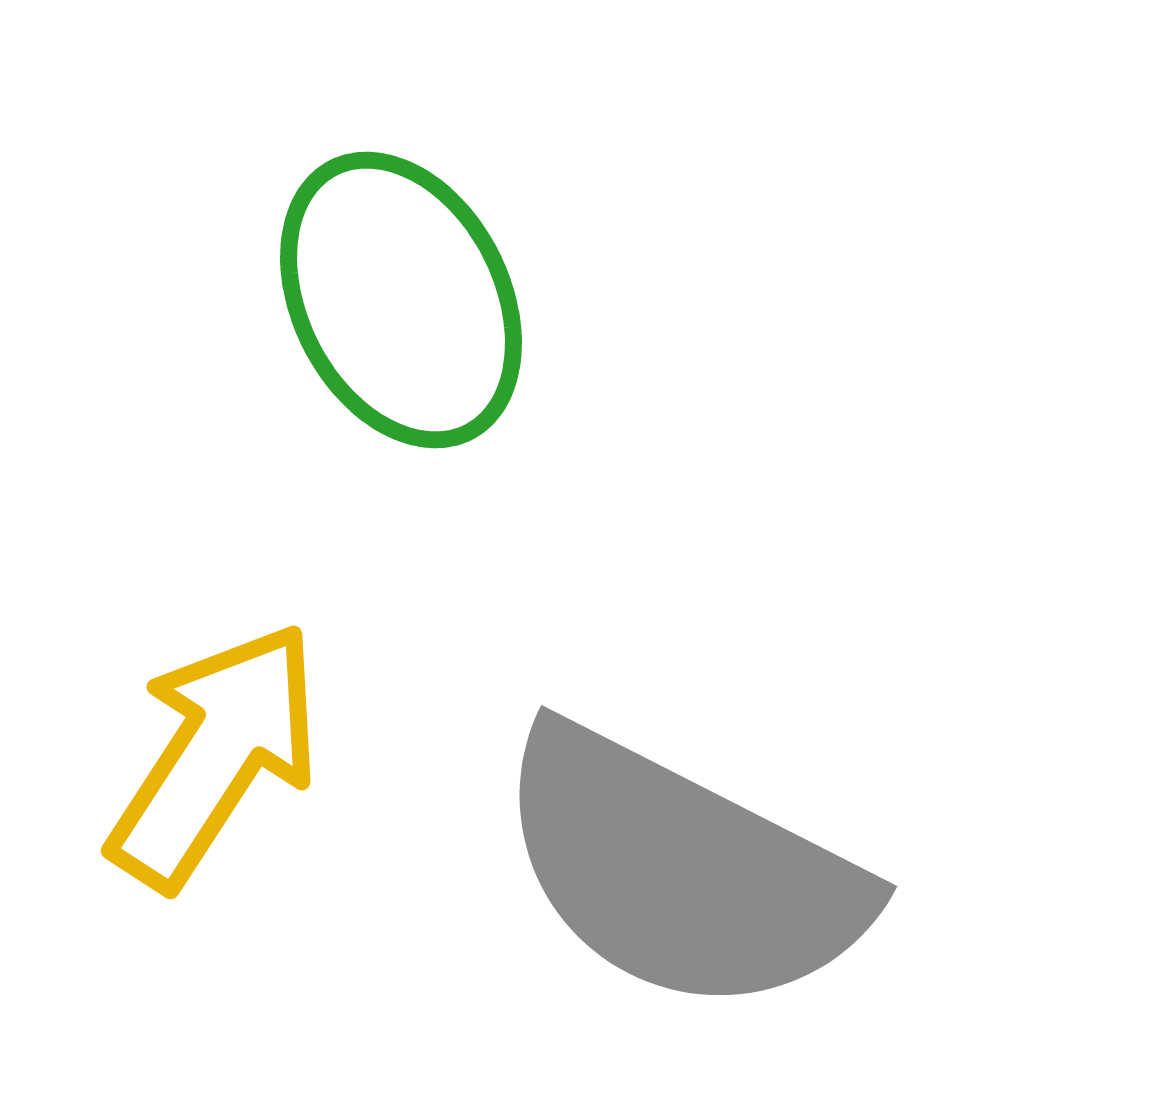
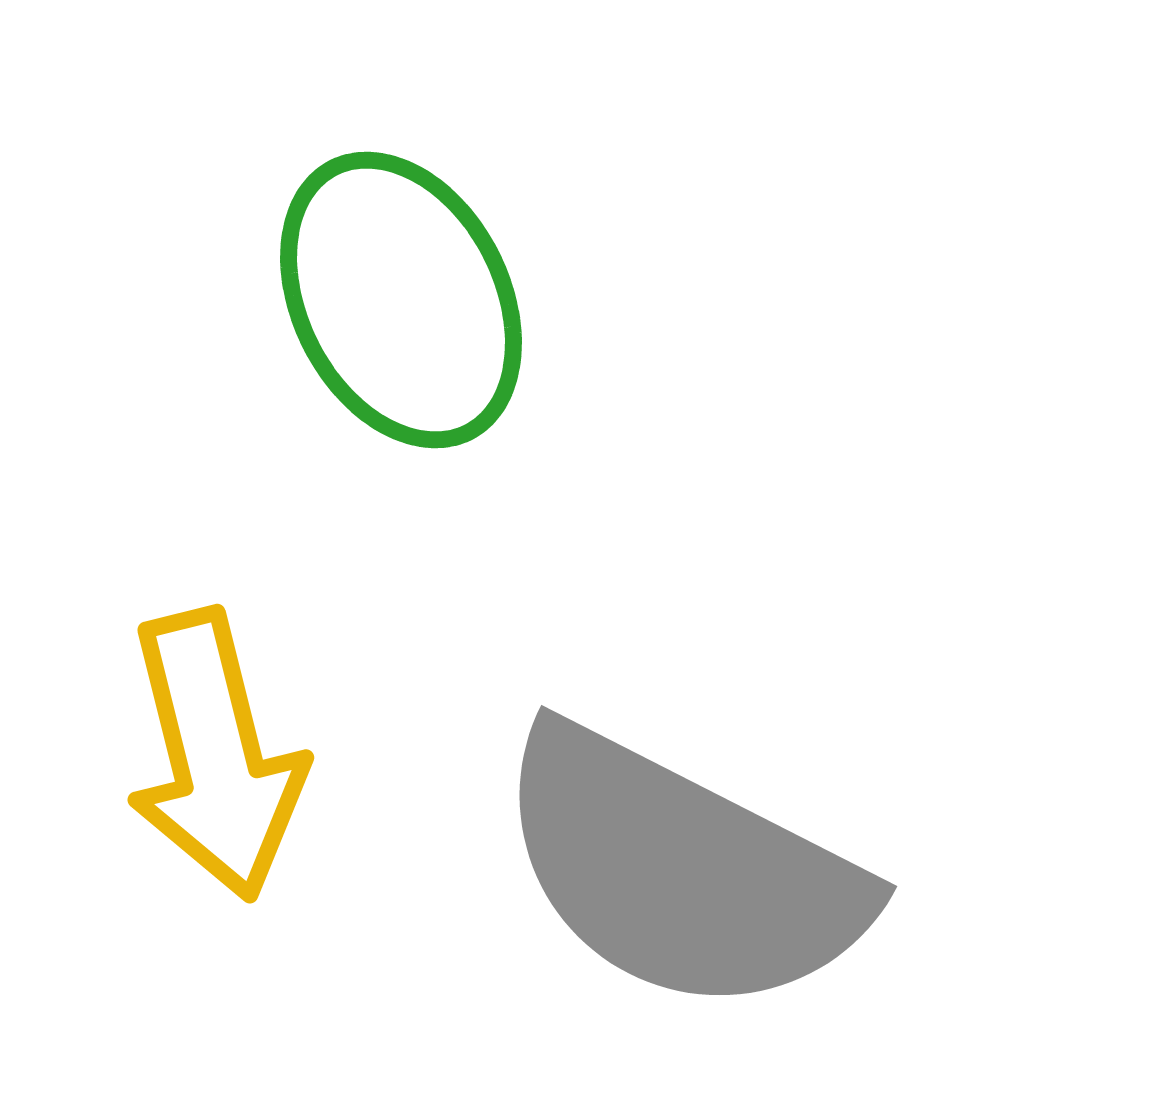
yellow arrow: rotated 133 degrees clockwise
